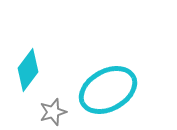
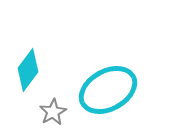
gray star: rotated 12 degrees counterclockwise
